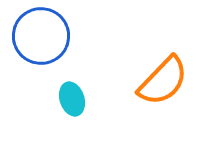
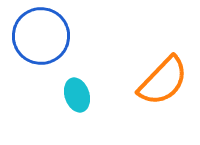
cyan ellipse: moved 5 px right, 4 px up
